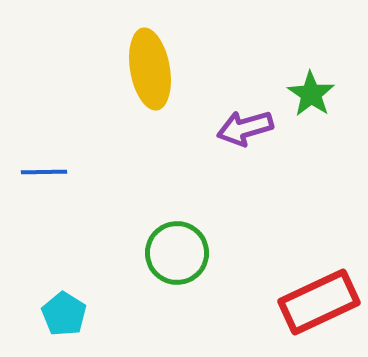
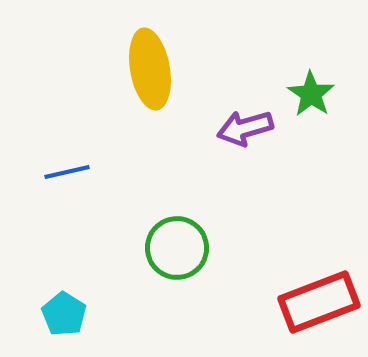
blue line: moved 23 px right; rotated 12 degrees counterclockwise
green circle: moved 5 px up
red rectangle: rotated 4 degrees clockwise
